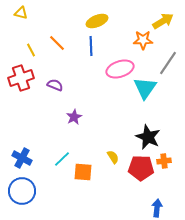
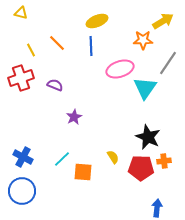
blue cross: moved 1 px right, 1 px up
